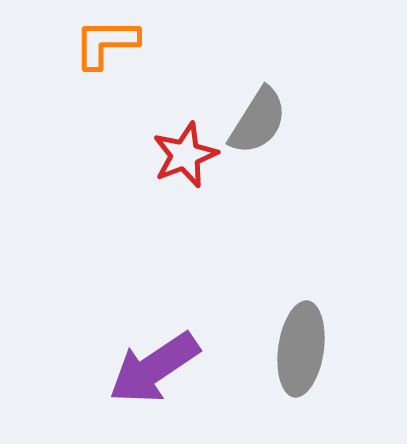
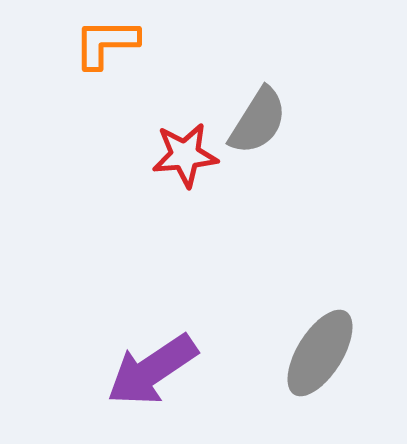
red star: rotated 16 degrees clockwise
gray ellipse: moved 19 px right, 4 px down; rotated 24 degrees clockwise
purple arrow: moved 2 px left, 2 px down
